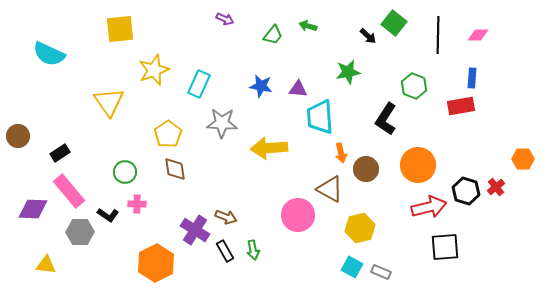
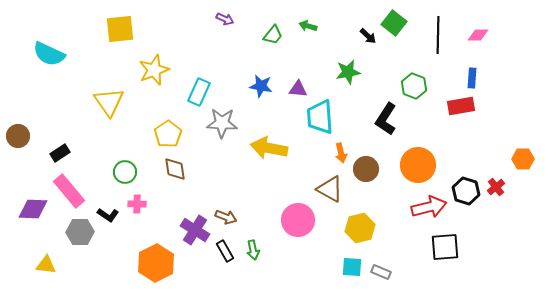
cyan rectangle at (199, 84): moved 8 px down
yellow arrow at (269, 148): rotated 15 degrees clockwise
pink circle at (298, 215): moved 5 px down
cyan square at (352, 267): rotated 25 degrees counterclockwise
